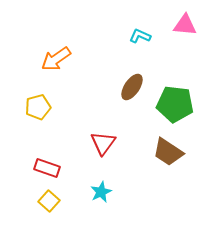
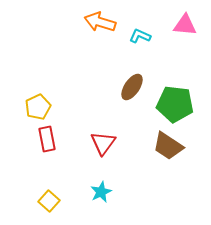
orange arrow: moved 44 px right, 37 px up; rotated 52 degrees clockwise
yellow pentagon: rotated 10 degrees counterclockwise
brown trapezoid: moved 6 px up
red rectangle: moved 29 px up; rotated 60 degrees clockwise
